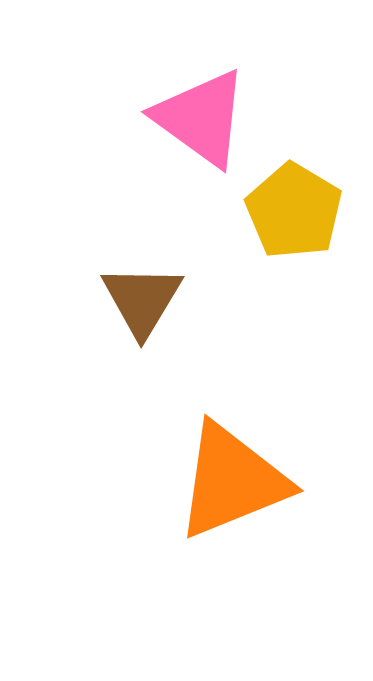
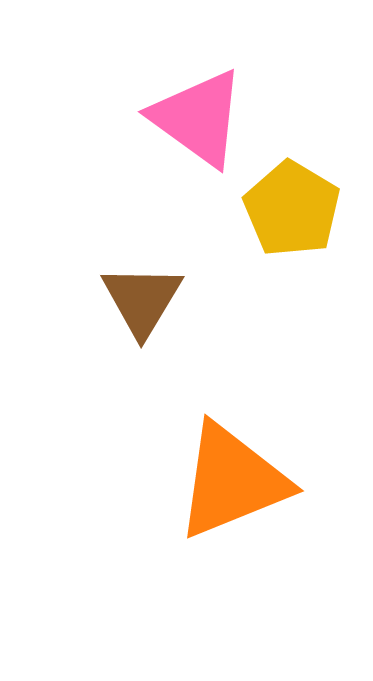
pink triangle: moved 3 px left
yellow pentagon: moved 2 px left, 2 px up
